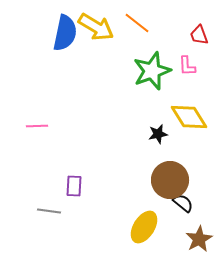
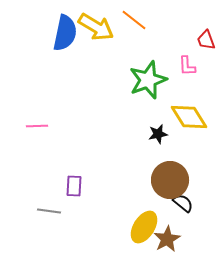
orange line: moved 3 px left, 3 px up
red trapezoid: moved 7 px right, 5 px down
green star: moved 4 px left, 9 px down
brown star: moved 32 px left
